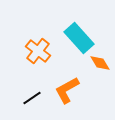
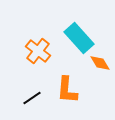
orange L-shape: rotated 56 degrees counterclockwise
